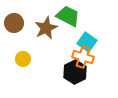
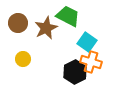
brown circle: moved 4 px right
orange cross: moved 8 px right, 5 px down
